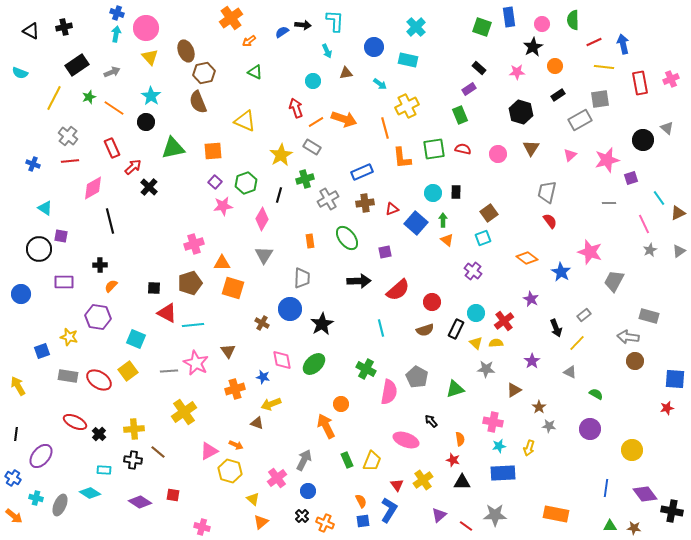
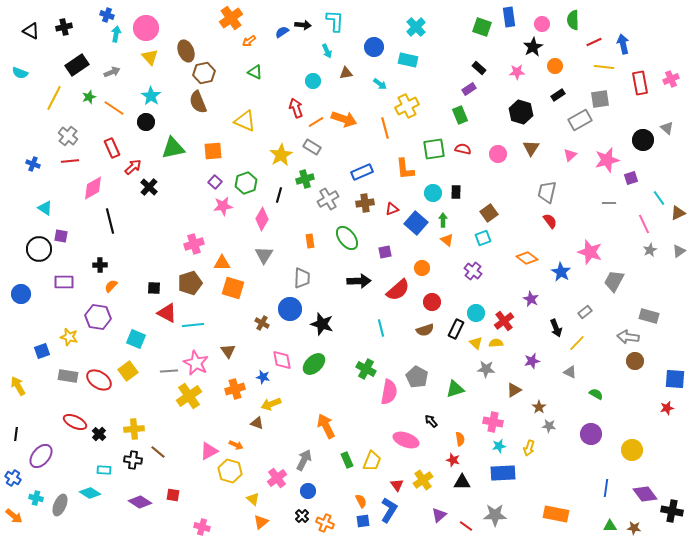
blue cross at (117, 13): moved 10 px left, 2 px down
orange L-shape at (402, 158): moved 3 px right, 11 px down
gray rectangle at (584, 315): moved 1 px right, 3 px up
black star at (322, 324): rotated 25 degrees counterclockwise
purple star at (532, 361): rotated 21 degrees clockwise
orange circle at (341, 404): moved 81 px right, 136 px up
yellow cross at (184, 412): moved 5 px right, 16 px up
purple circle at (590, 429): moved 1 px right, 5 px down
